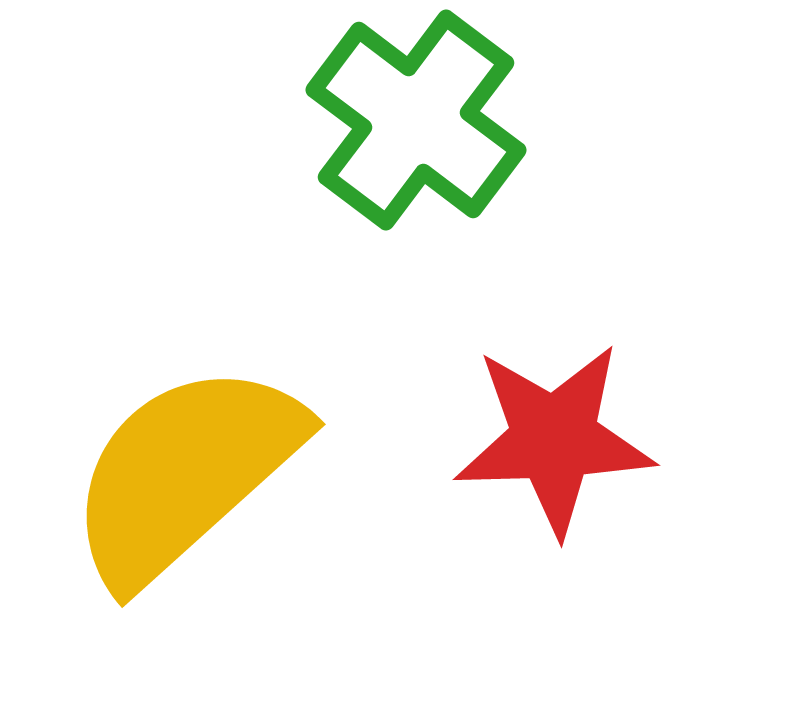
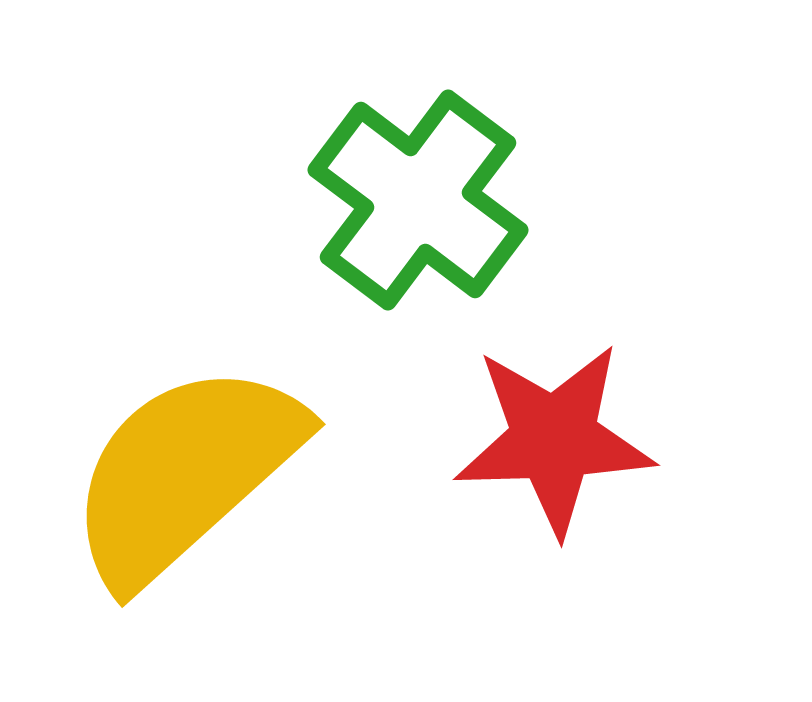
green cross: moved 2 px right, 80 px down
